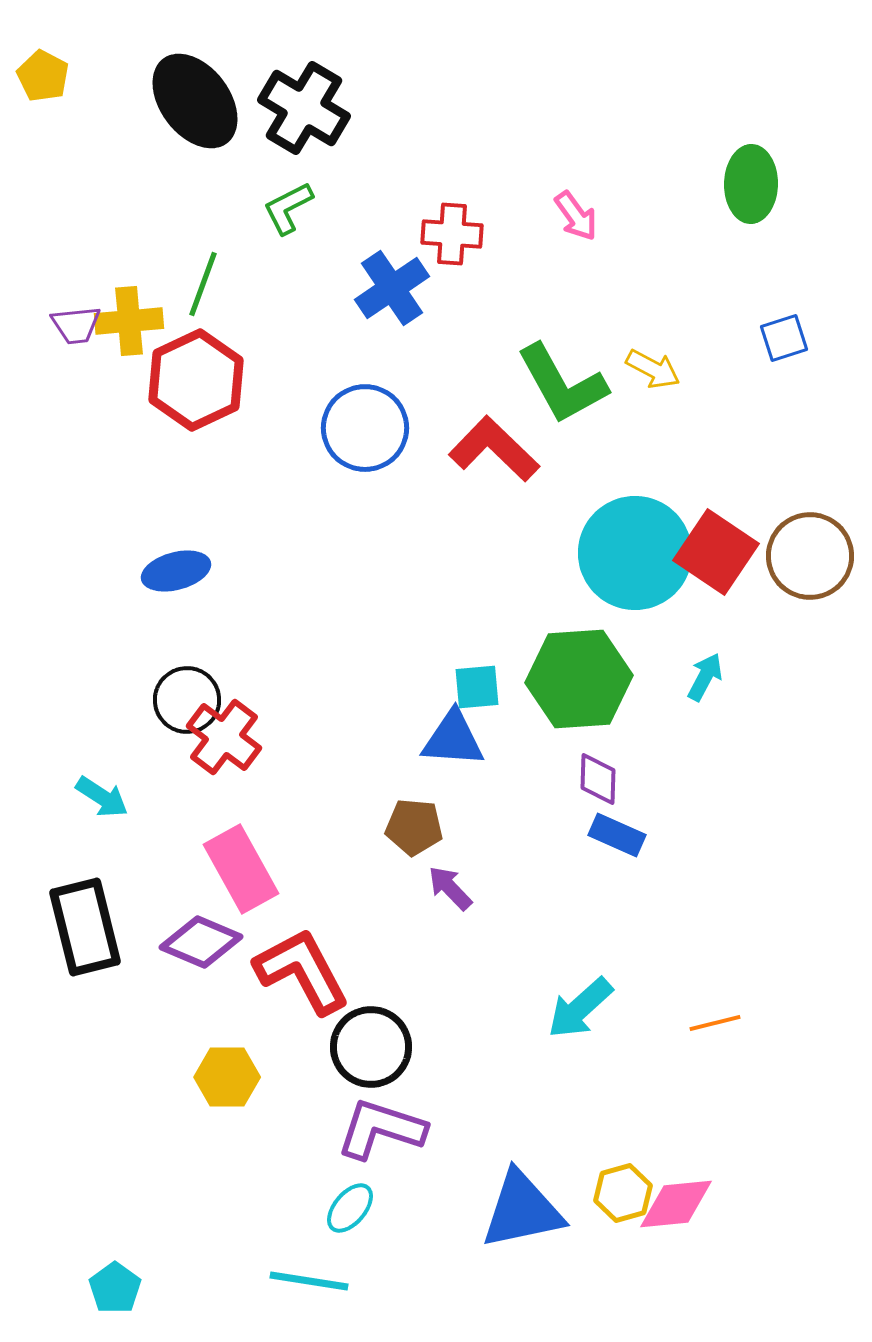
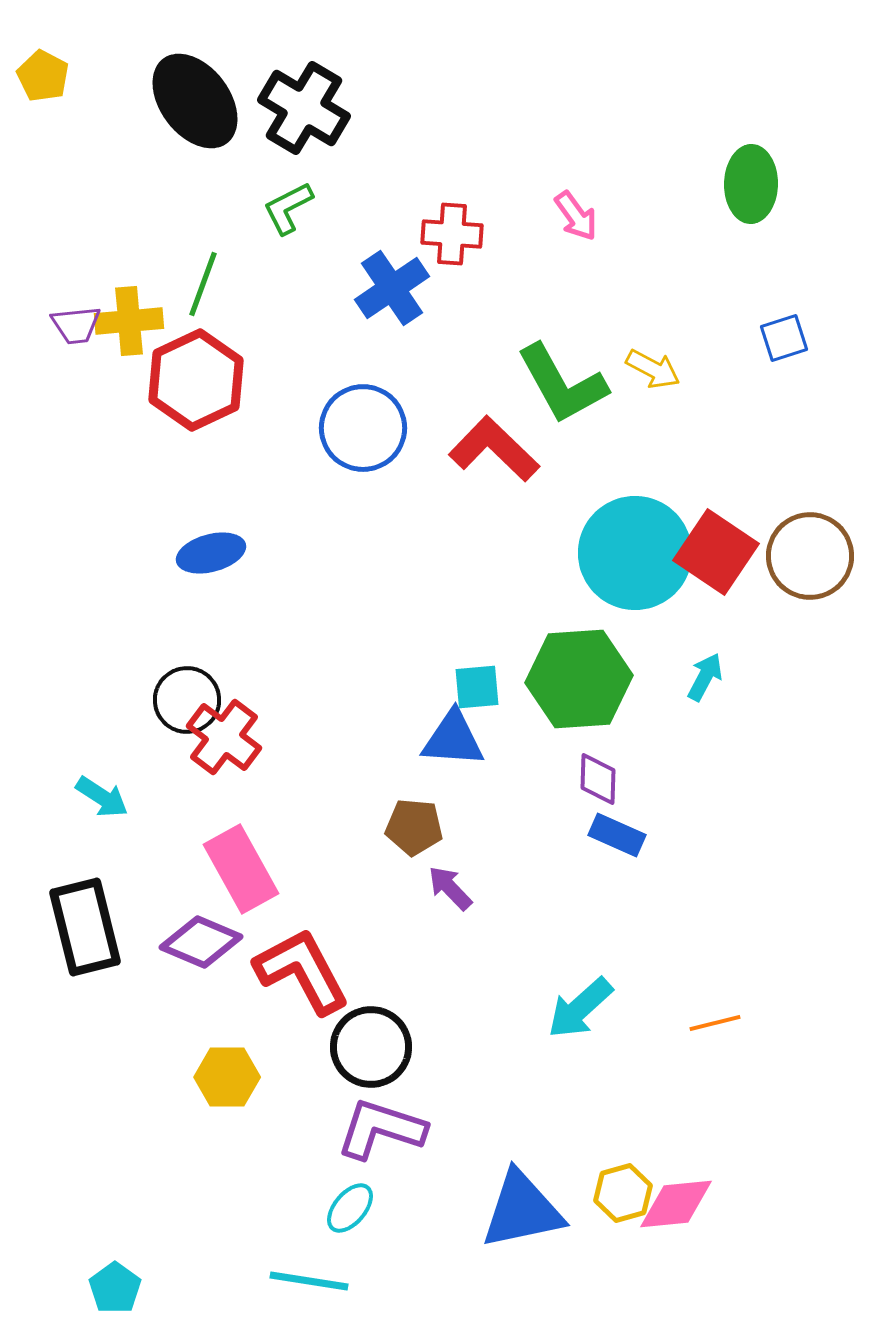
blue circle at (365, 428): moved 2 px left
blue ellipse at (176, 571): moved 35 px right, 18 px up
